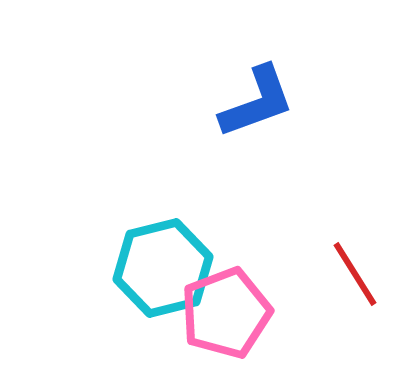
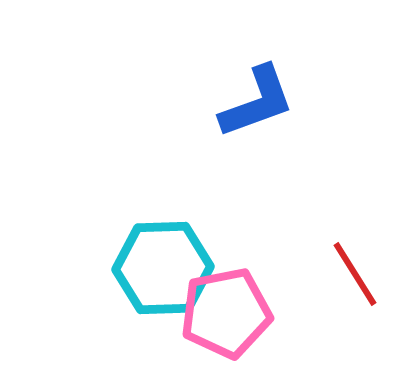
cyan hexagon: rotated 12 degrees clockwise
pink pentagon: rotated 10 degrees clockwise
